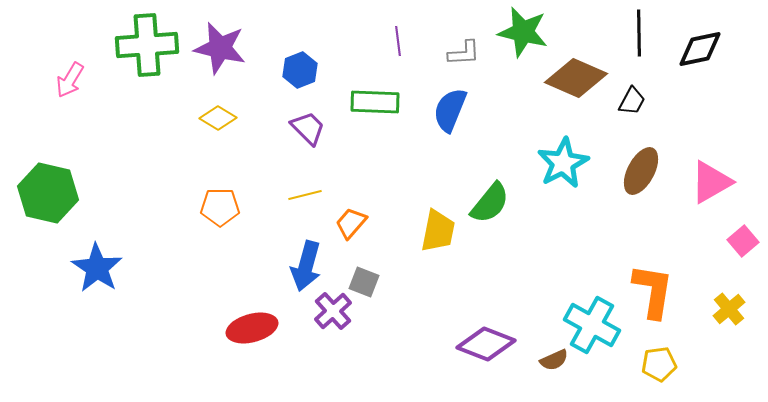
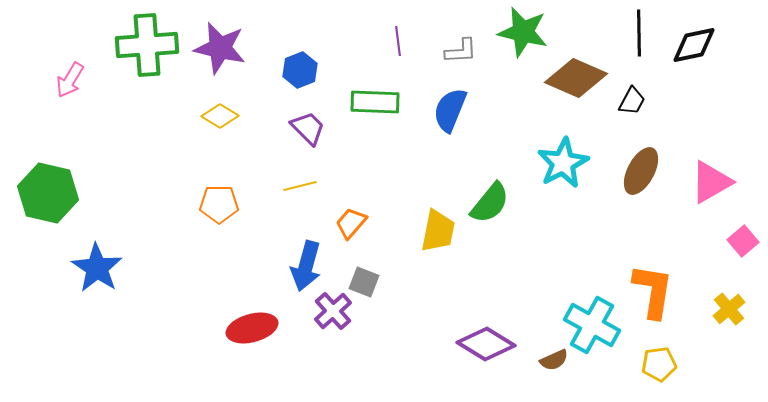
black diamond: moved 6 px left, 4 px up
gray L-shape: moved 3 px left, 2 px up
yellow diamond: moved 2 px right, 2 px up
yellow line: moved 5 px left, 9 px up
orange pentagon: moved 1 px left, 3 px up
purple diamond: rotated 10 degrees clockwise
